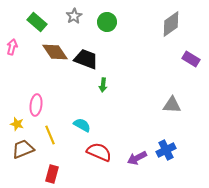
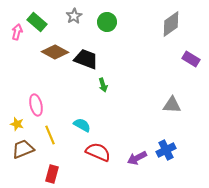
pink arrow: moved 5 px right, 15 px up
brown diamond: rotated 28 degrees counterclockwise
green arrow: rotated 24 degrees counterclockwise
pink ellipse: rotated 20 degrees counterclockwise
red semicircle: moved 1 px left
